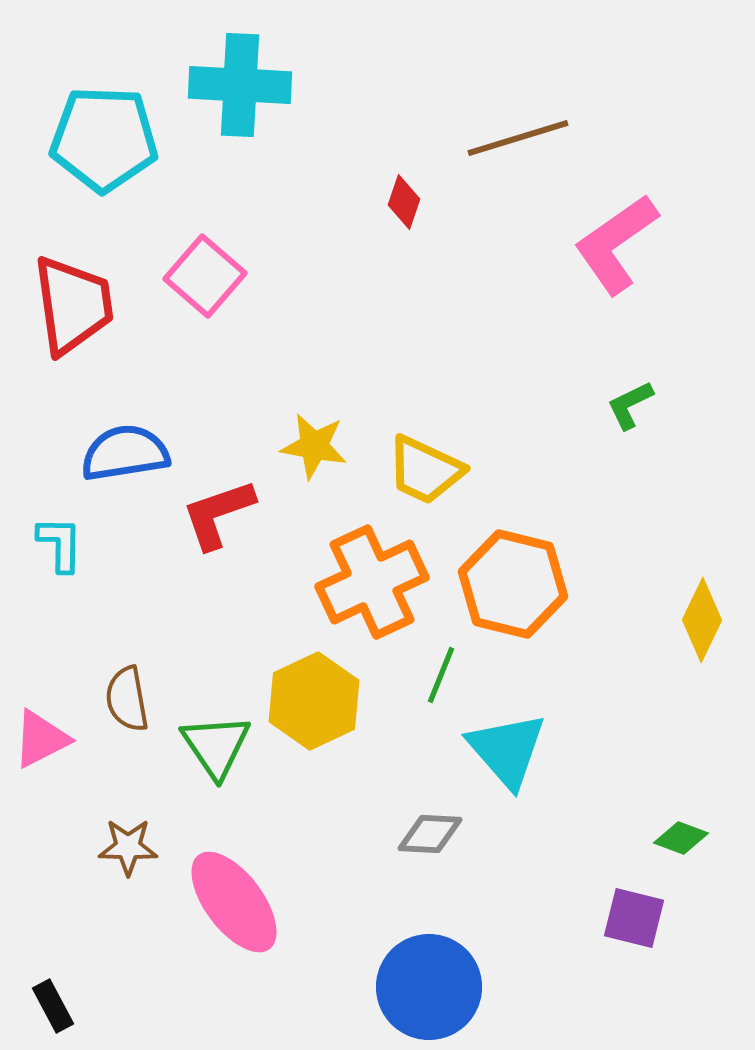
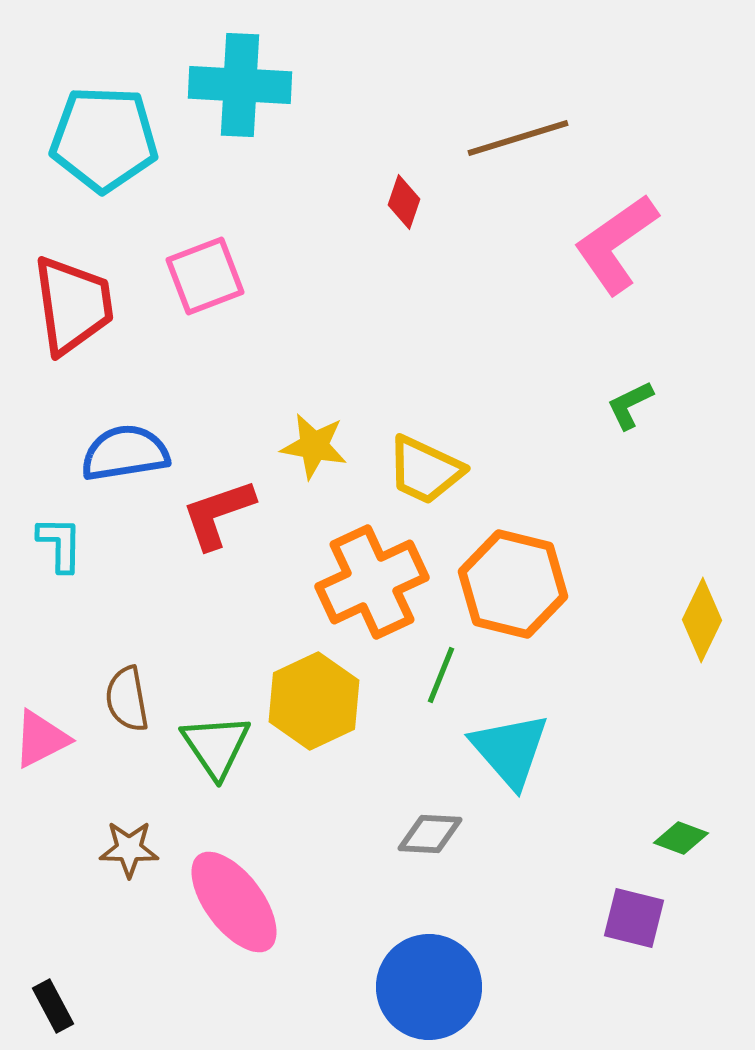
pink square: rotated 28 degrees clockwise
cyan triangle: moved 3 px right
brown star: moved 1 px right, 2 px down
